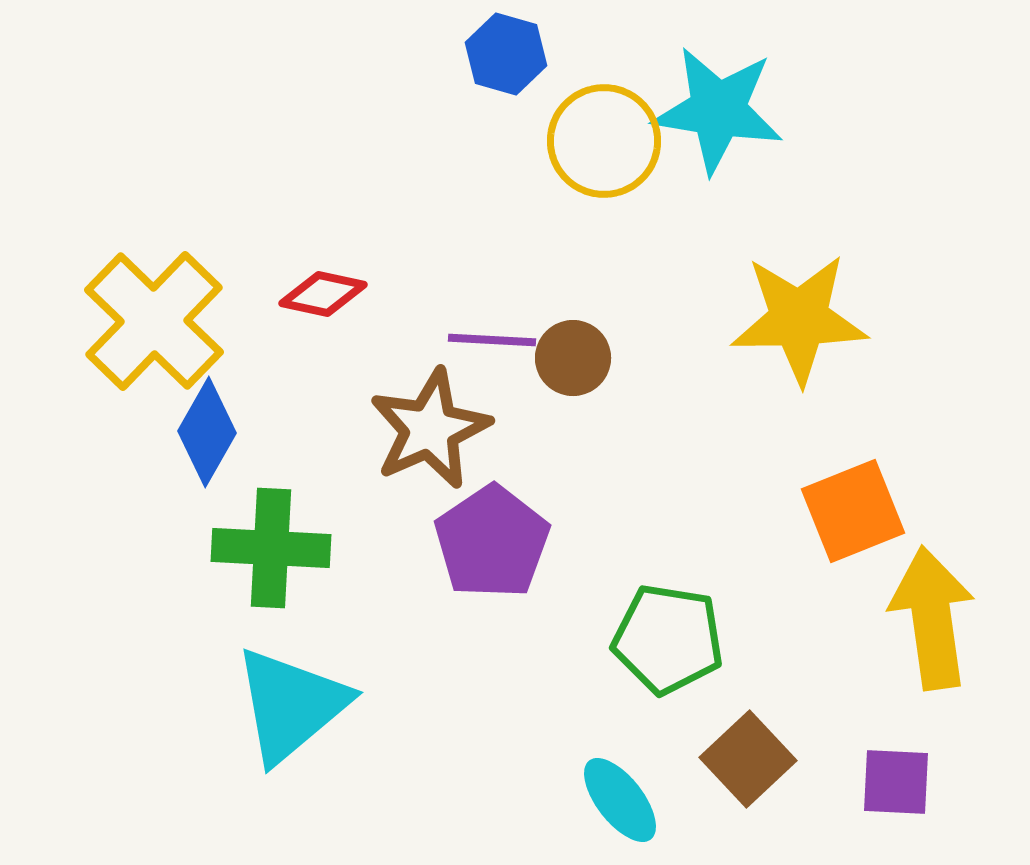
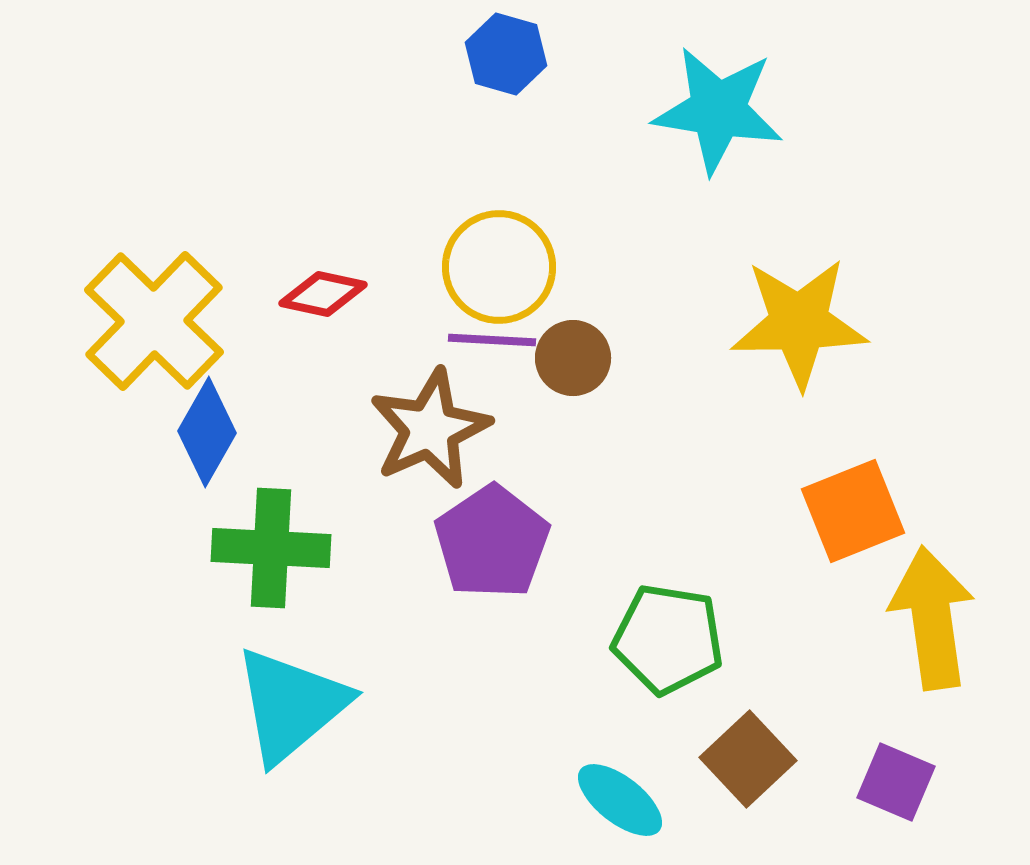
yellow circle: moved 105 px left, 126 px down
yellow star: moved 4 px down
purple square: rotated 20 degrees clockwise
cyan ellipse: rotated 14 degrees counterclockwise
